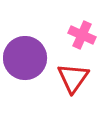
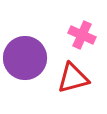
red triangle: rotated 40 degrees clockwise
